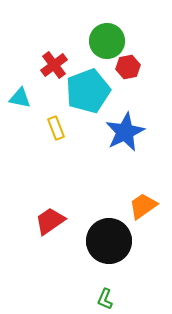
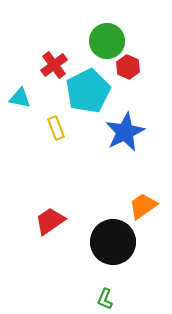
red hexagon: rotated 25 degrees counterclockwise
cyan pentagon: rotated 6 degrees counterclockwise
black circle: moved 4 px right, 1 px down
